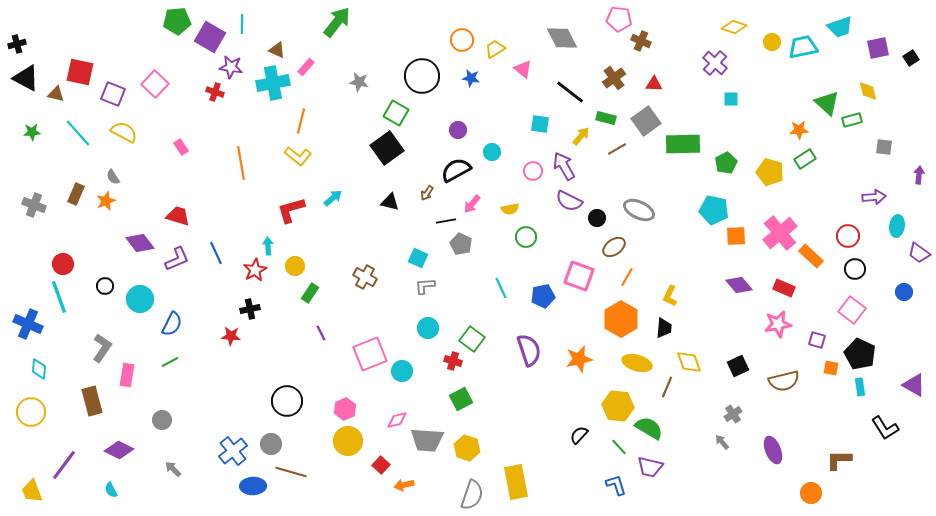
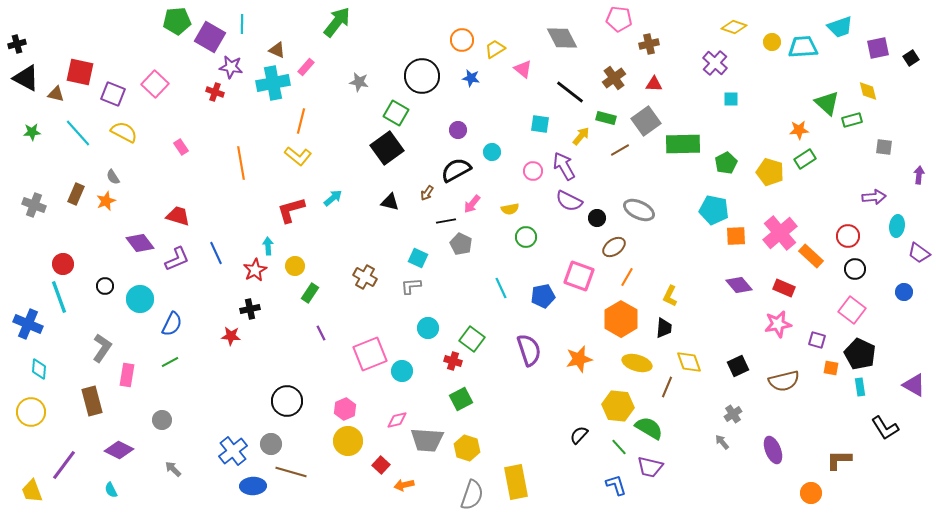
brown cross at (641, 41): moved 8 px right, 3 px down; rotated 36 degrees counterclockwise
cyan trapezoid at (803, 47): rotated 8 degrees clockwise
brown line at (617, 149): moved 3 px right, 1 px down
gray L-shape at (425, 286): moved 14 px left
